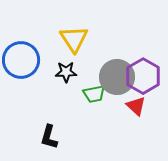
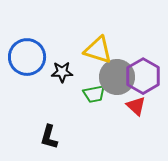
yellow triangle: moved 24 px right, 11 px down; rotated 40 degrees counterclockwise
blue circle: moved 6 px right, 3 px up
black star: moved 4 px left
